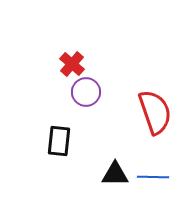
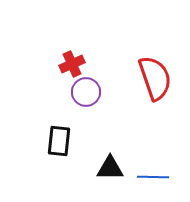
red cross: rotated 25 degrees clockwise
red semicircle: moved 34 px up
black triangle: moved 5 px left, 6 px up
